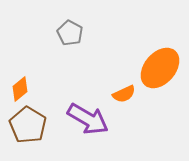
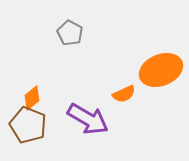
orange ellipse: moved 1 px right, 2 px down; rotated 27 degrees clockwise
orange diamond: moved 12 px right, 9 px down
brown pentagon: rotated 9 degrees counterclockwise
